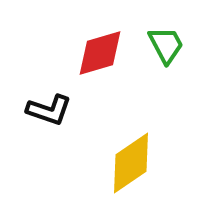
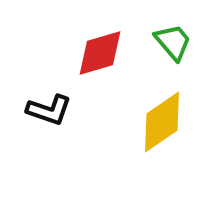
green trapezoid: moved 7 px right, 3 px up; rotated 12 degrees counterclockwise
yellow diamond: moved 31 px right, 41 px up
